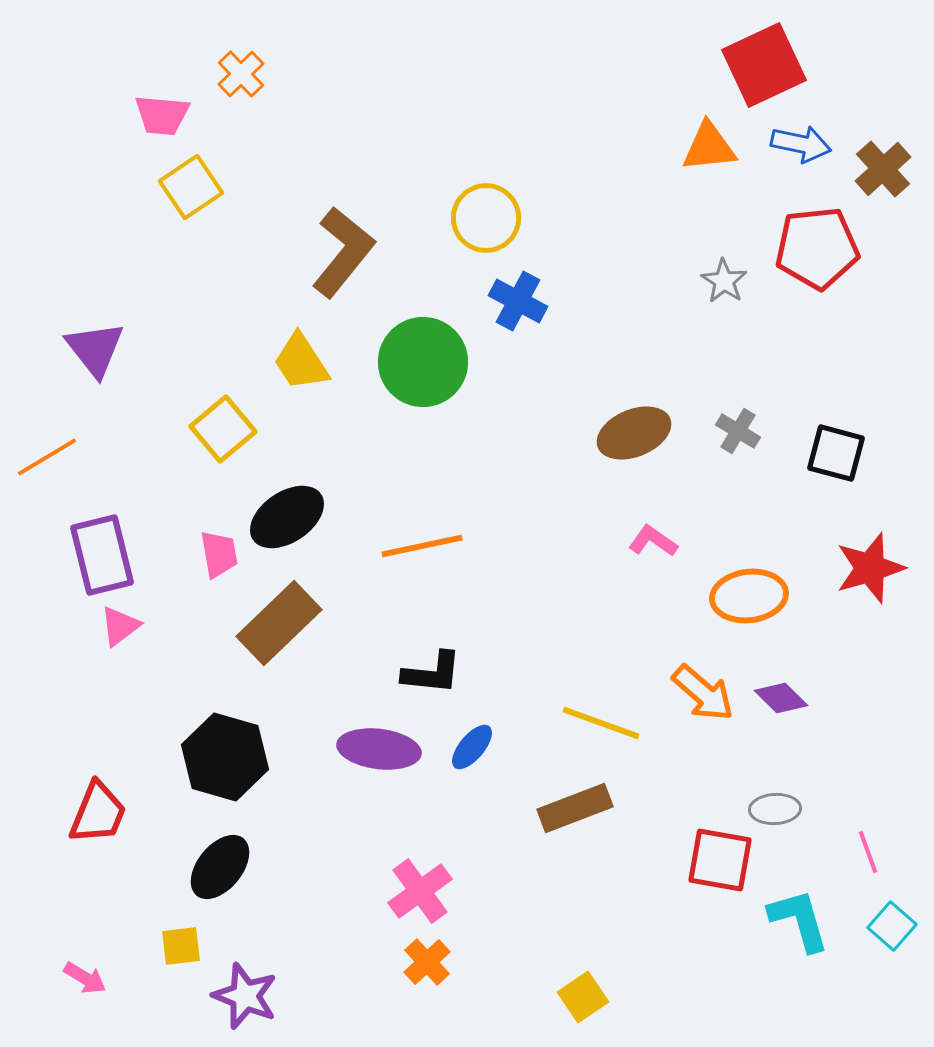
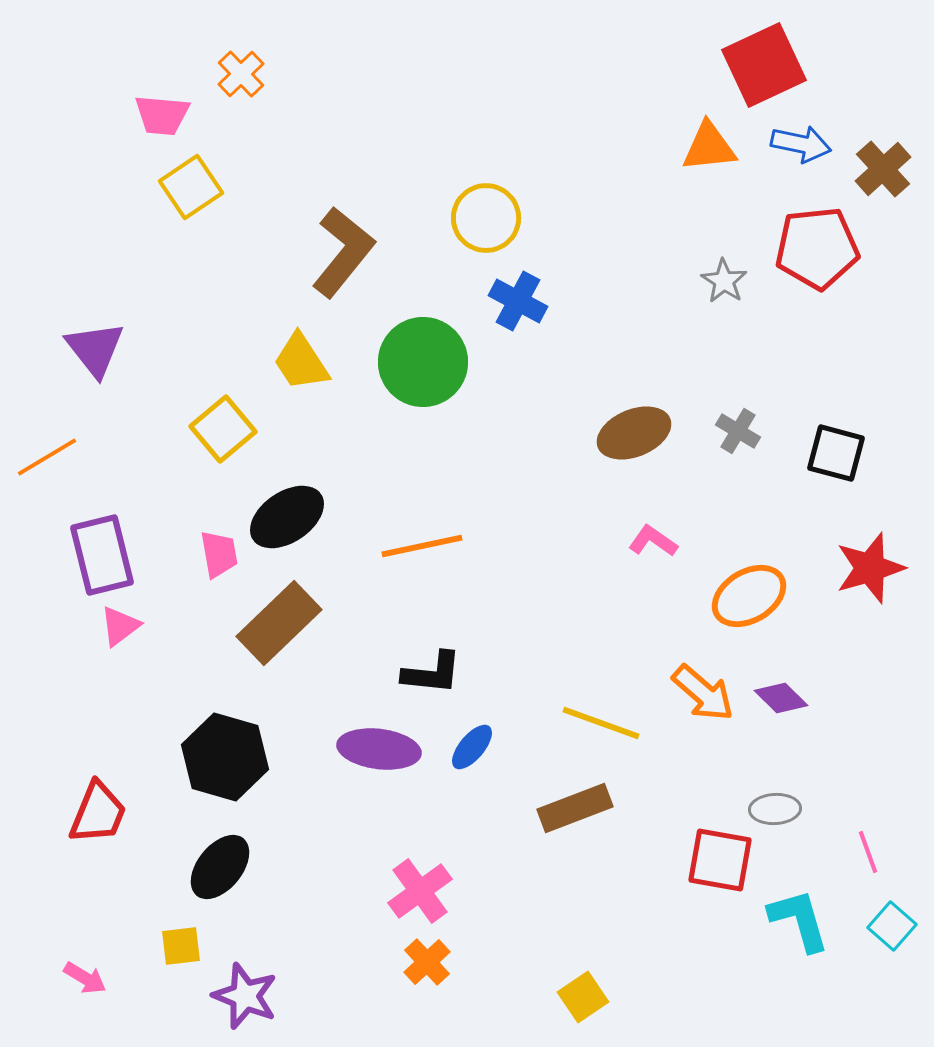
orange ellipse at (749, 596): rotated 24 degrees counterclockwise
